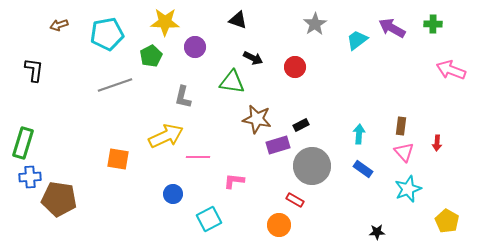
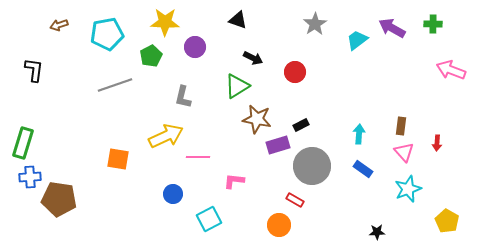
red circle: moved 5 px down
green triangle: moved 5 px right, 4 px down; rotated 40 degrees counterclockwise
